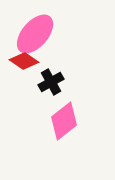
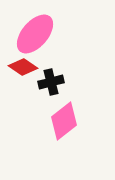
red diamond: moved 1 px left, 6 px down
black cross: rotated 15 degrees clockwise
